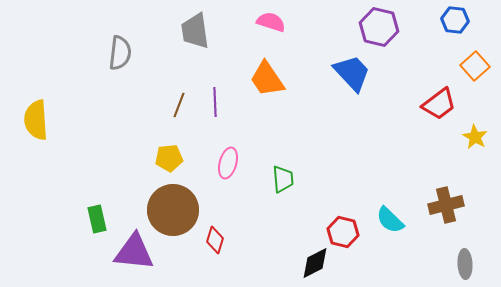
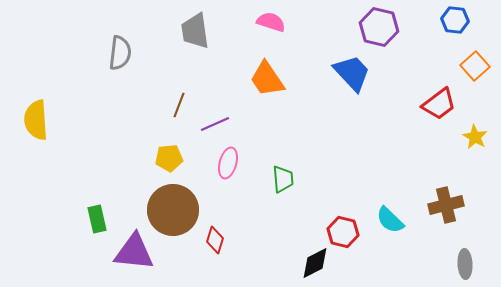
purple line: moved 22 px down; rotated 68 degrees clockwise
